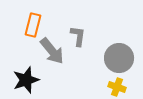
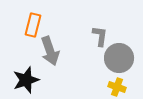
gray L-shape: moved 22 px right
gray arrow: moved 2 px left; rotated 20 degrees clockwise
